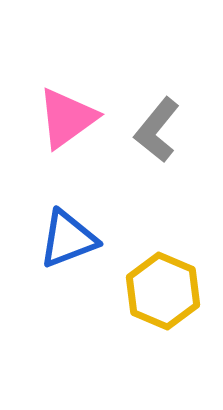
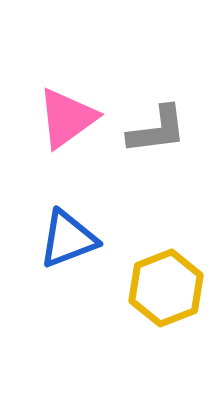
gray L-shape: rotated 136 degrees counterclockwise
yellow hexagon: moved 3 px right, 3 px up; rotated 16 degrees clockwise
